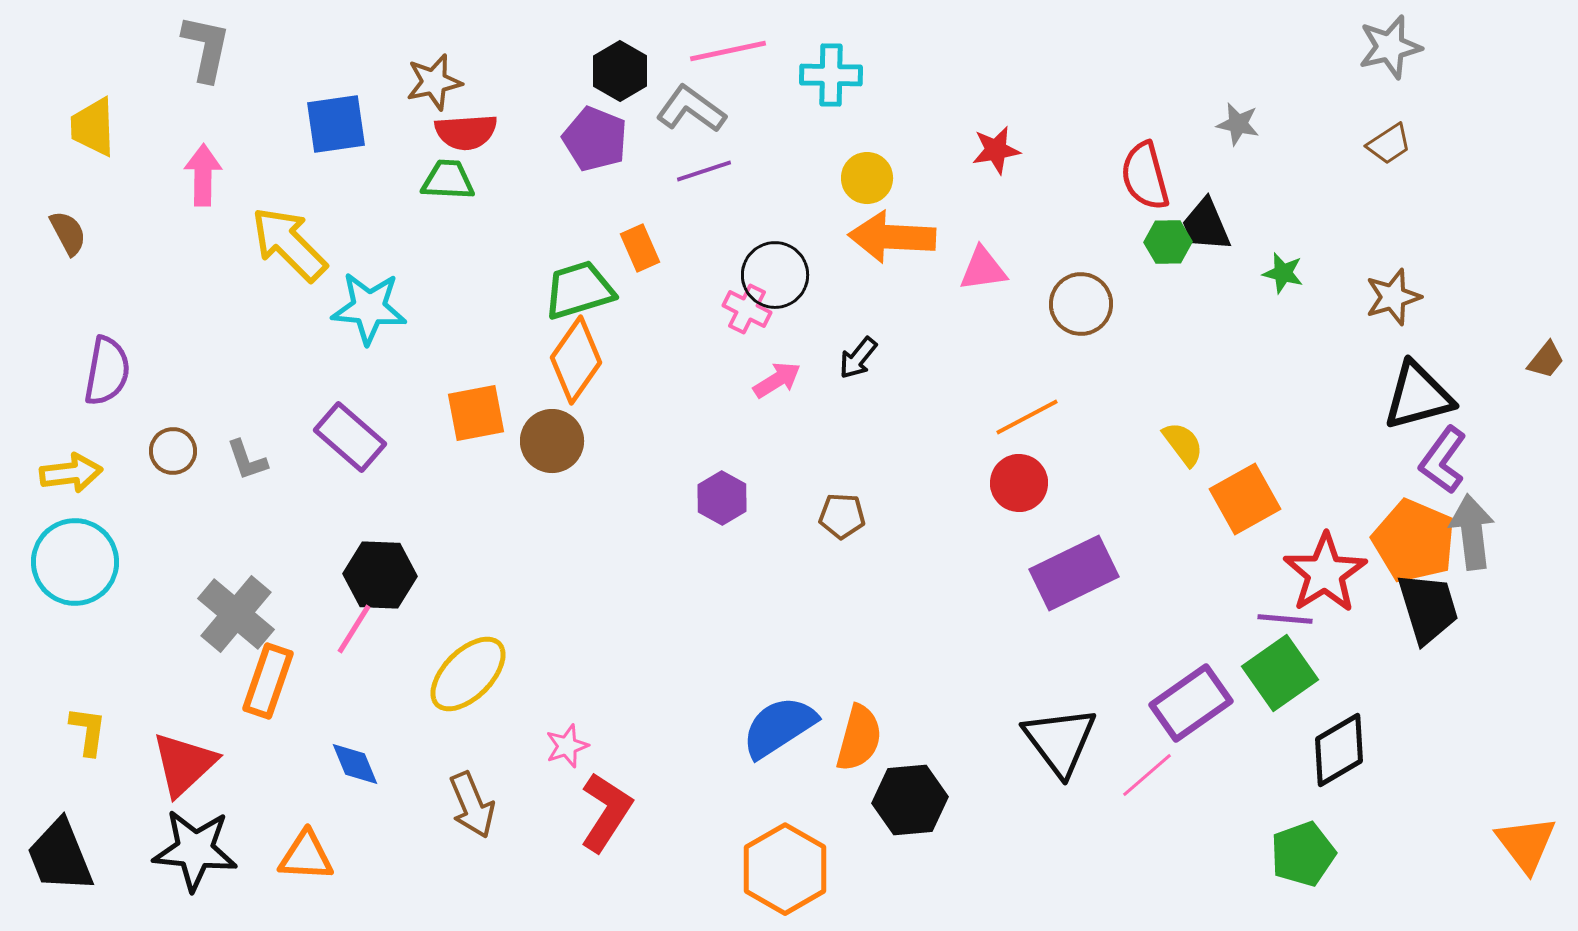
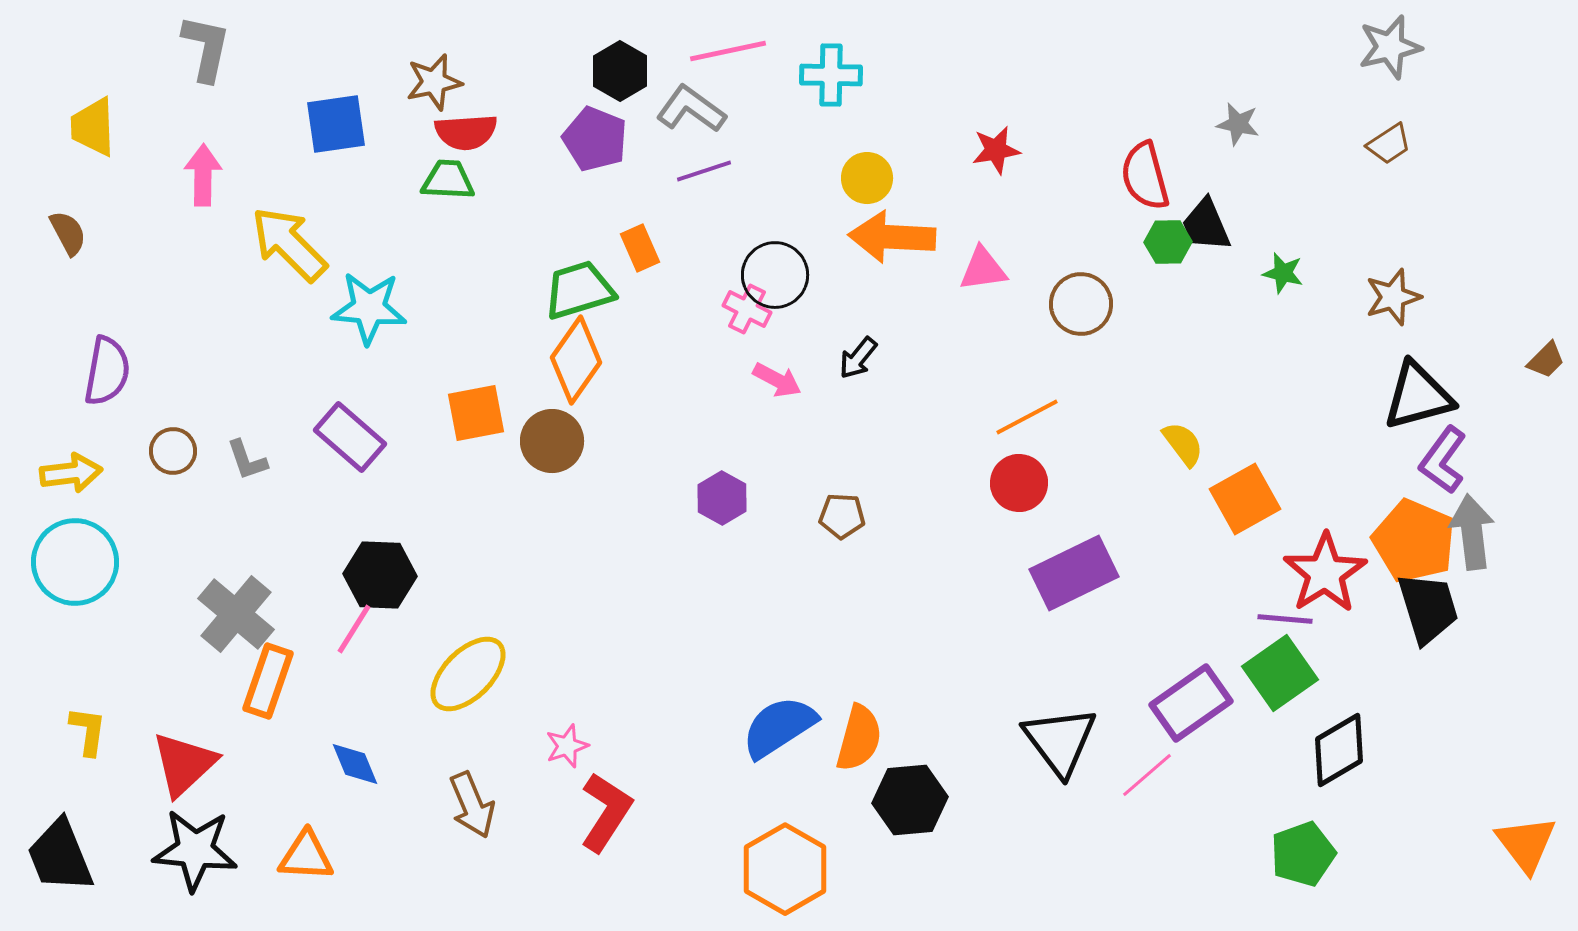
brown trapezoid at (1546, 360): rotated 6 degrees clockwise
pink arrow at (777, 380): rotated 60 degrees clockwise
